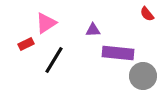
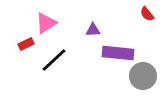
black line: rotated 16 degrees clockwise
